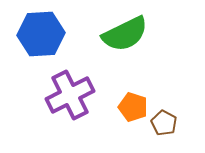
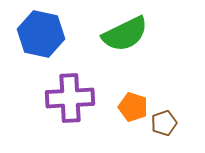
blue hexagon: rotated 15 degrees clockwise
purple cross: moved 3 px down; rotated 24 degrees clockwise
brown pentagon: rotated 25 degrees clockwise
